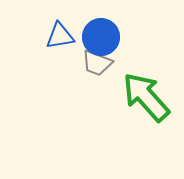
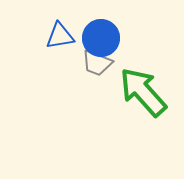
blue circle: moved 1 px down
green arrow: moved 3 px left, 5 px up
